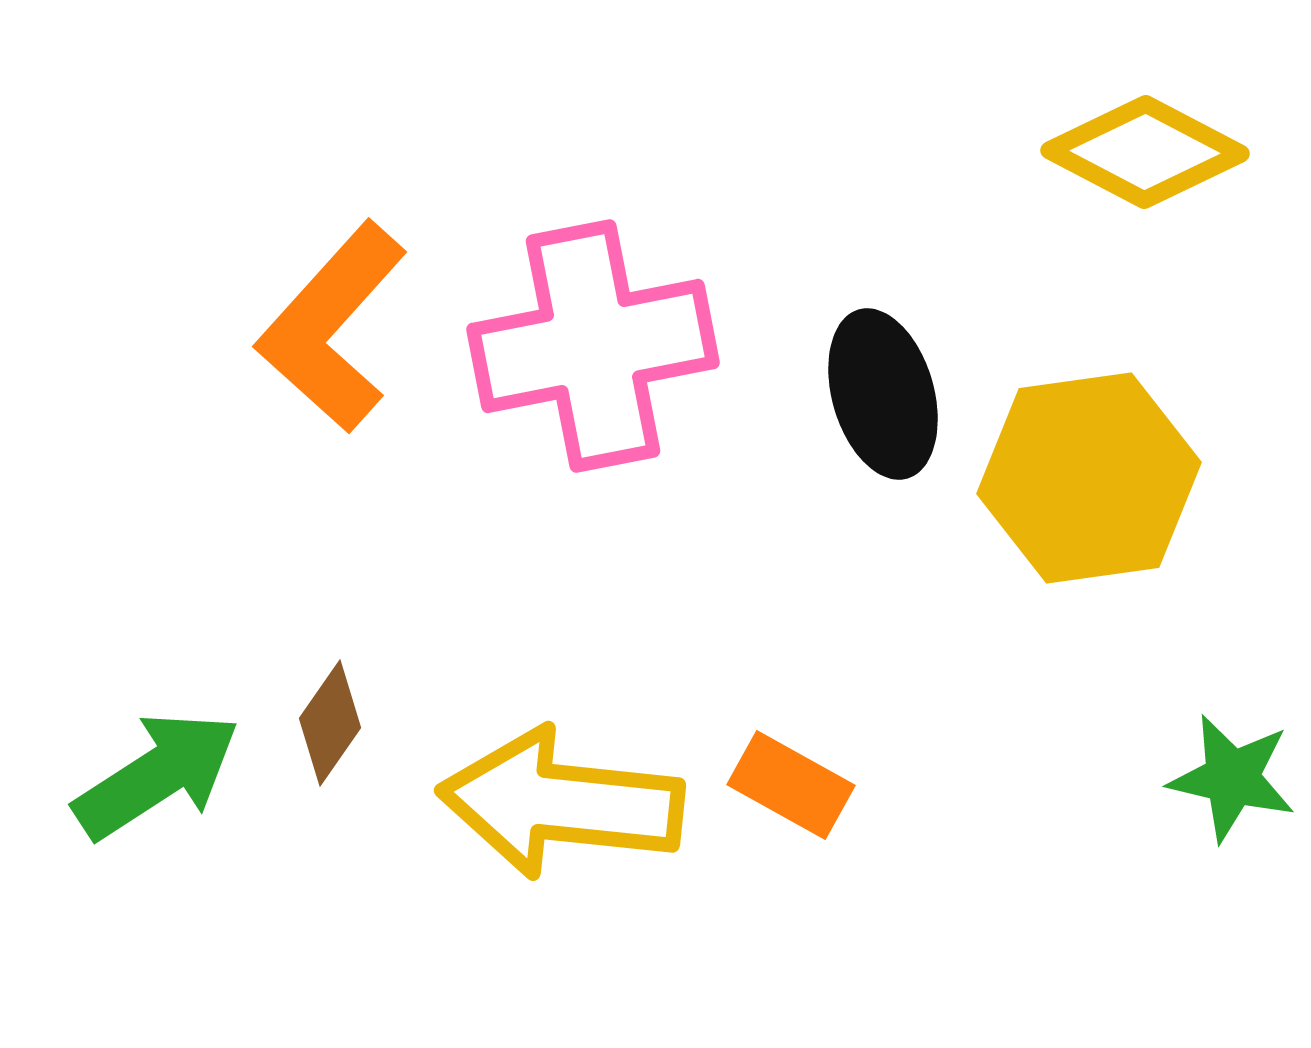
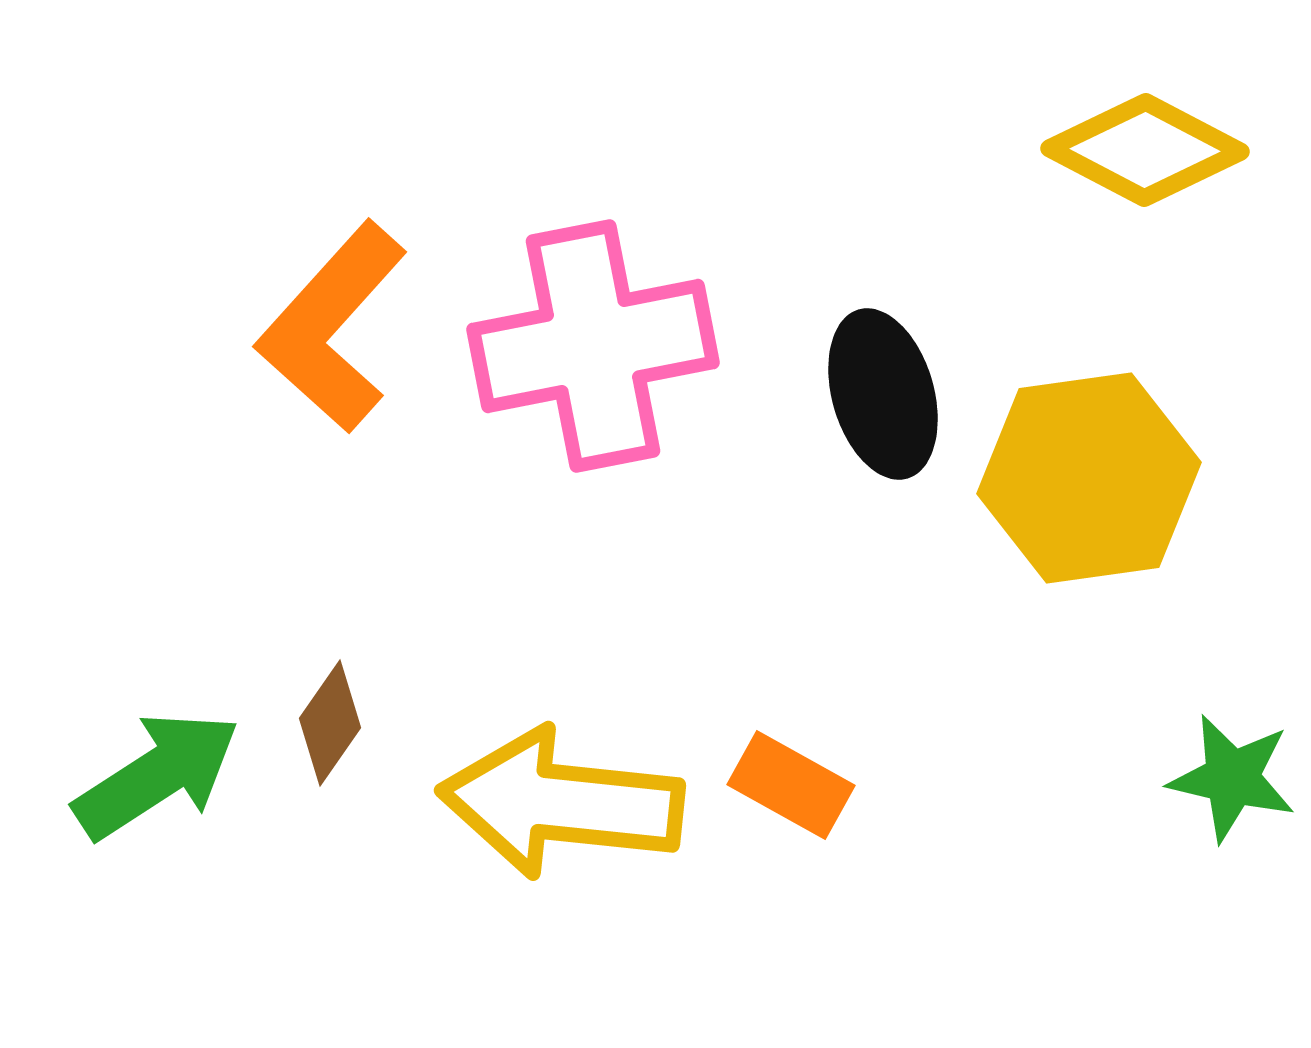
yellow diamond: moved 2 px up
